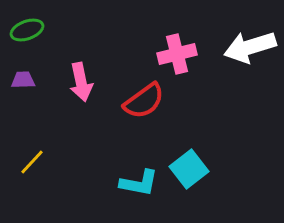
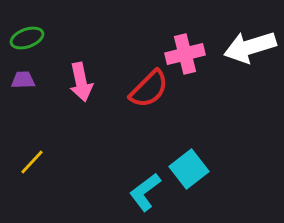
green ellipse: moved 8 px down
pink cross: moved 8 px right
red semicircle: moved 5 px right, 12 px up; rotated 9 degrees counterclockwise
cyan L-shape: moved 6 px right, 9 px down; rotated 132 degrees clockwise
